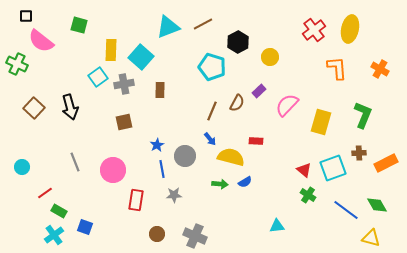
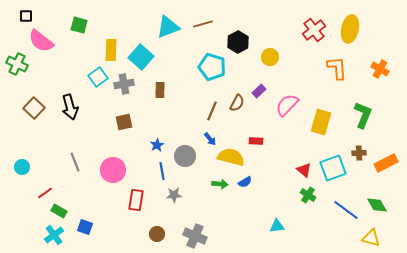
brown line at (203, 24): rotated 12 degrees clockwise
blue line at (162, 169): moved 2 px down
